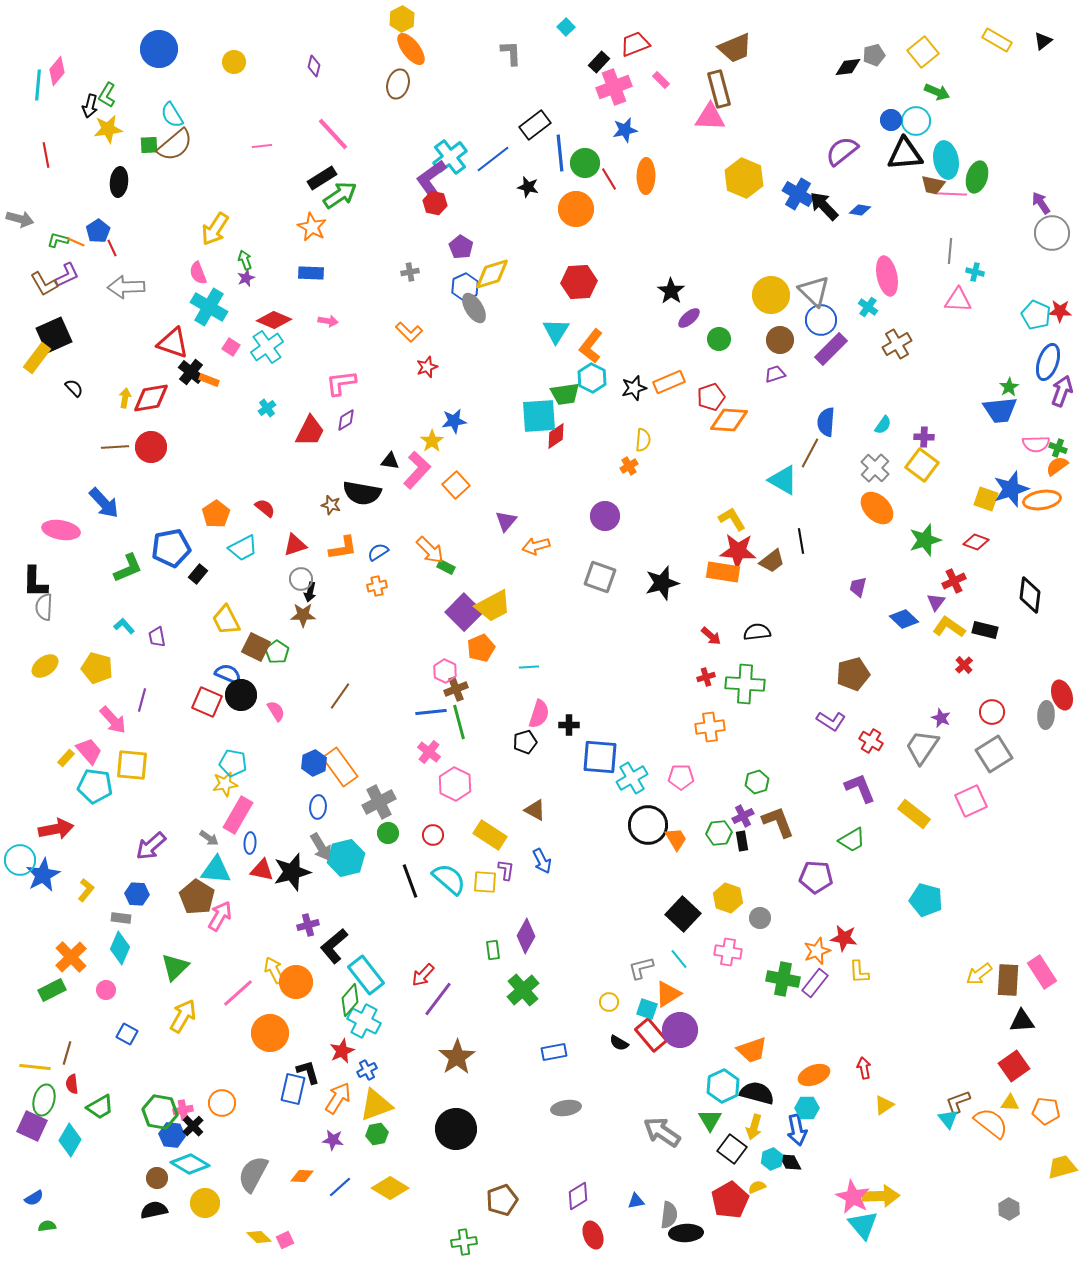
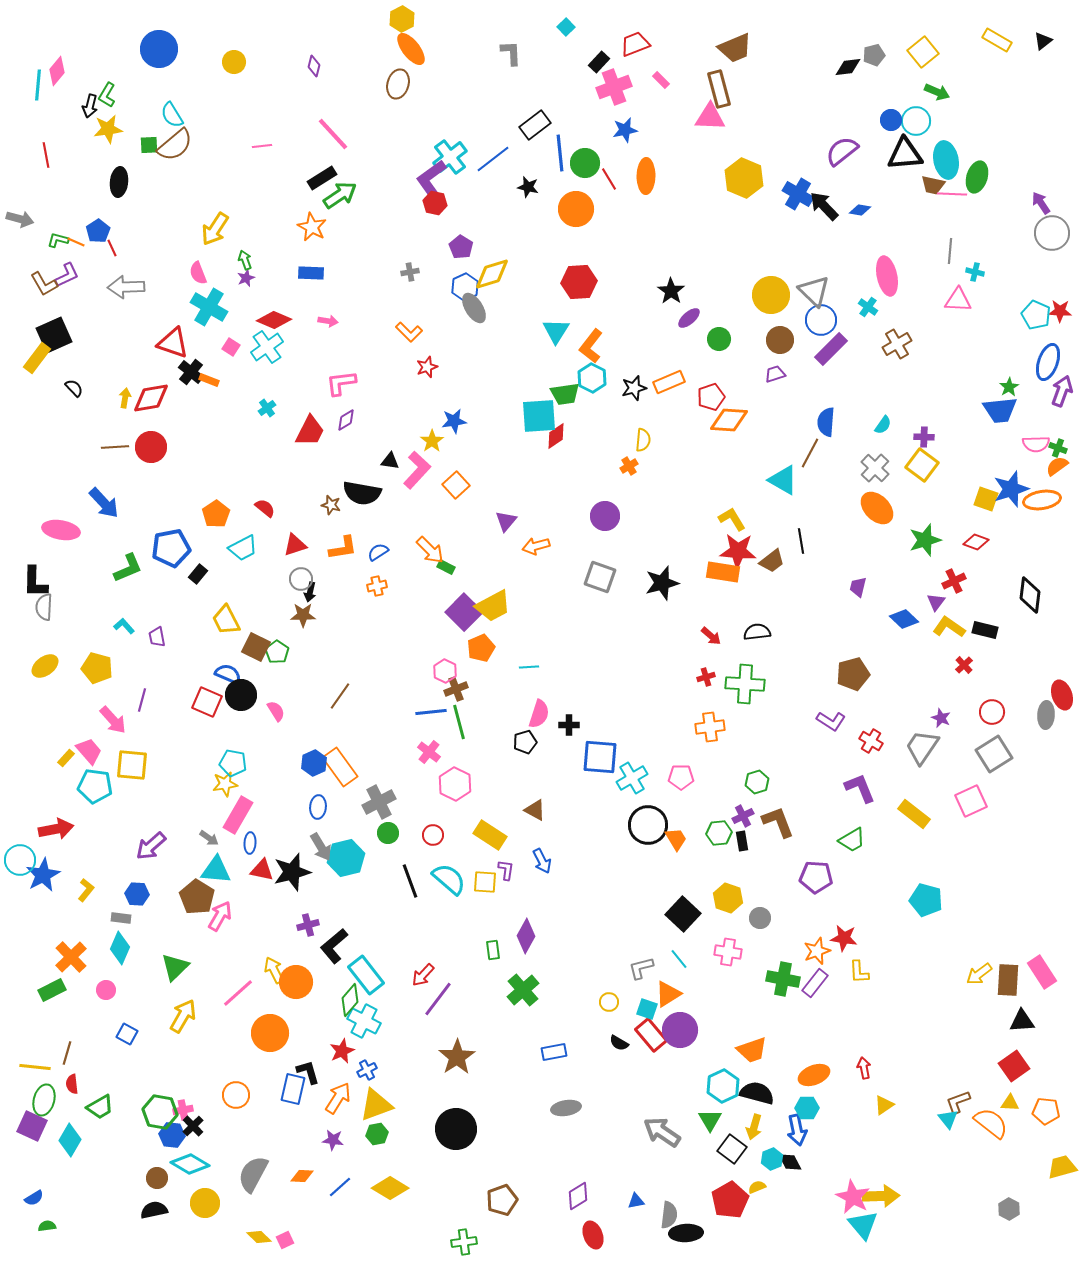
orange circle at (222, 1103): moved 14 px right, 8 px up
